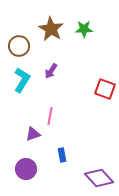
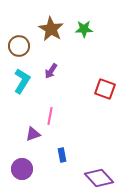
cyan L-shape: moved 1 px down
purple circle: moved 4 px left
